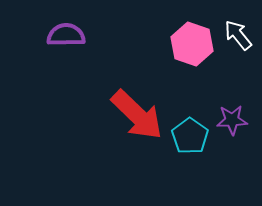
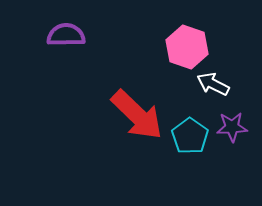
white arrow: moved 25 px left, 49 px down; rotated 24 degrees counterclockwise
pink hexagon: moved 5 px left, 3 px down
purple star: moved 7 px down
